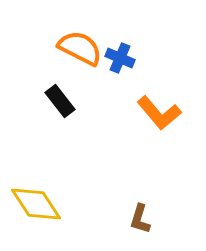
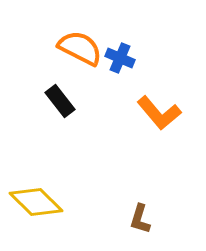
yellow diamond: moved 2 px up; rotated 12 degrees counterclockwise
